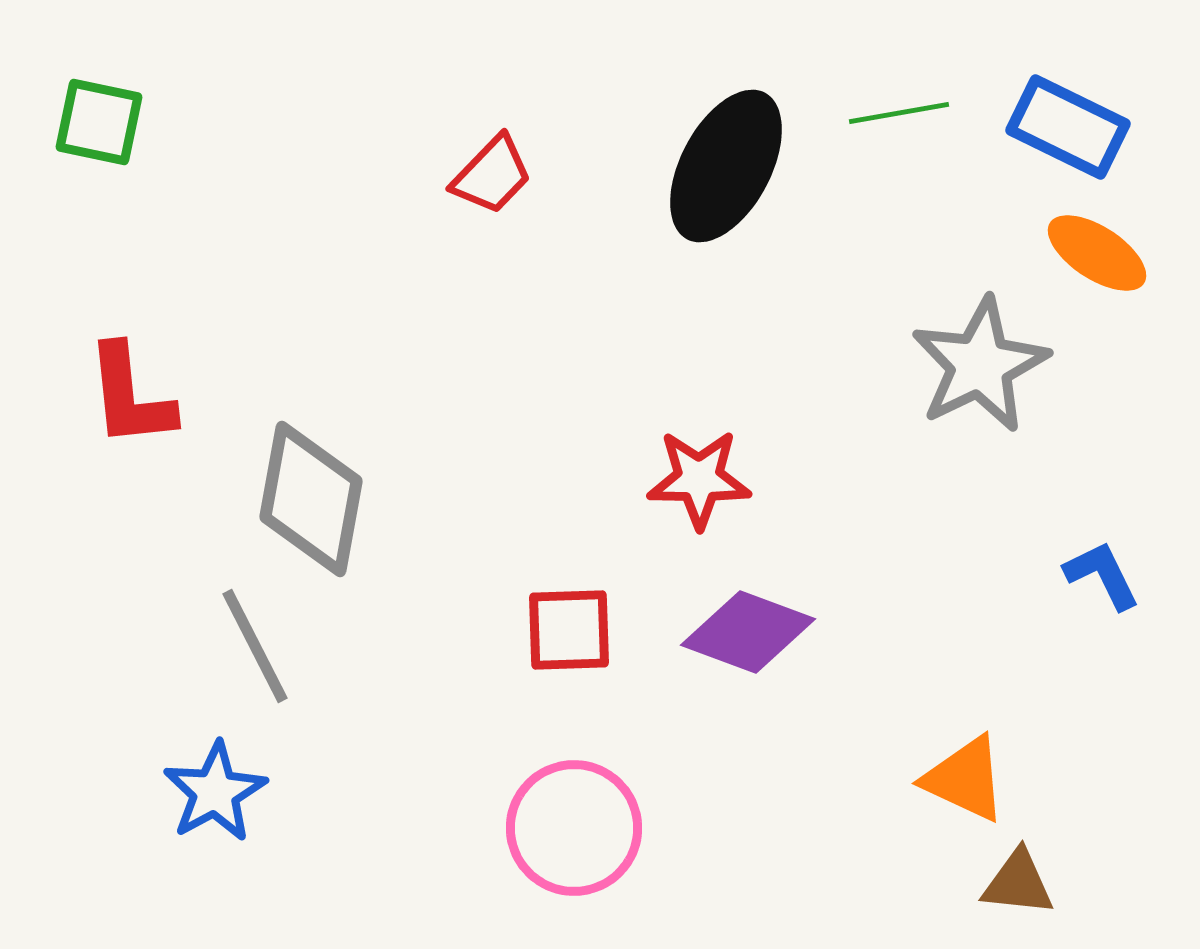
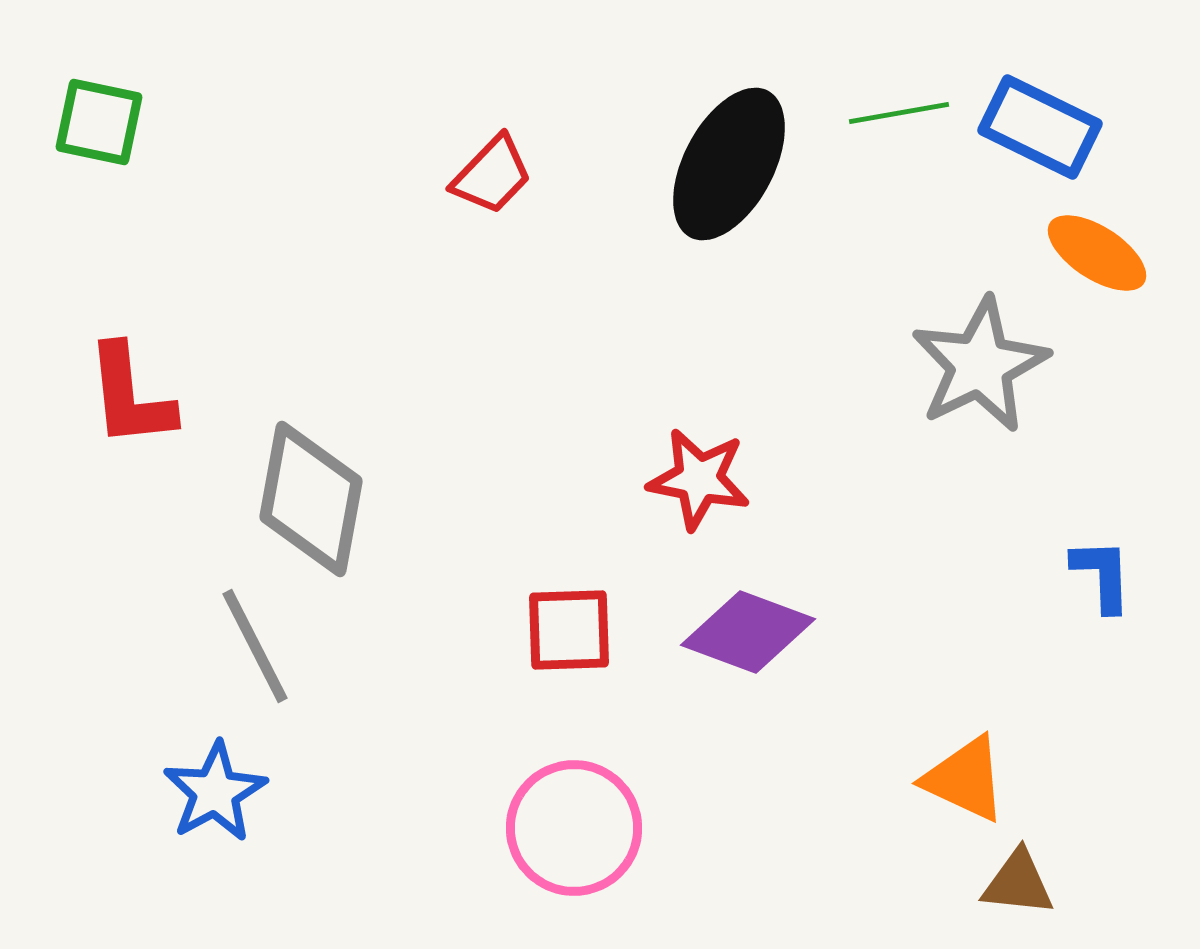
blue rectangle: moved 28 px left
black ellipse: moved 3 px right, 2 px up
red star: rotated 10 degrees clockwise
blue L-shape: rotated 24 degrees clockwise
